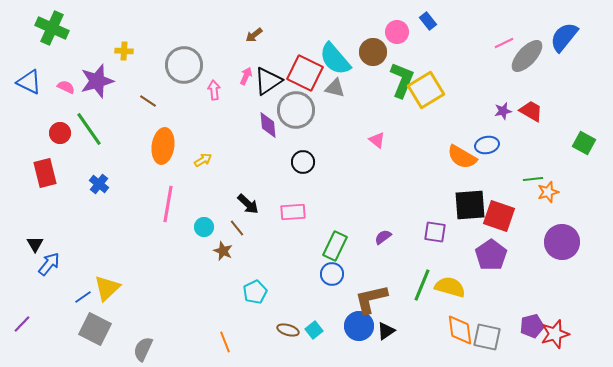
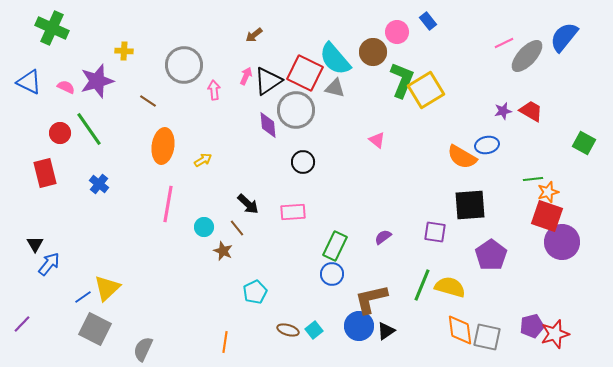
red square at (499, 216): moved 48 px right
orange line at (225, 342): rotated 30 degrees clockwise
